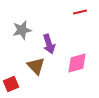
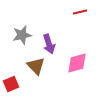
gray star: moved 5 px down
